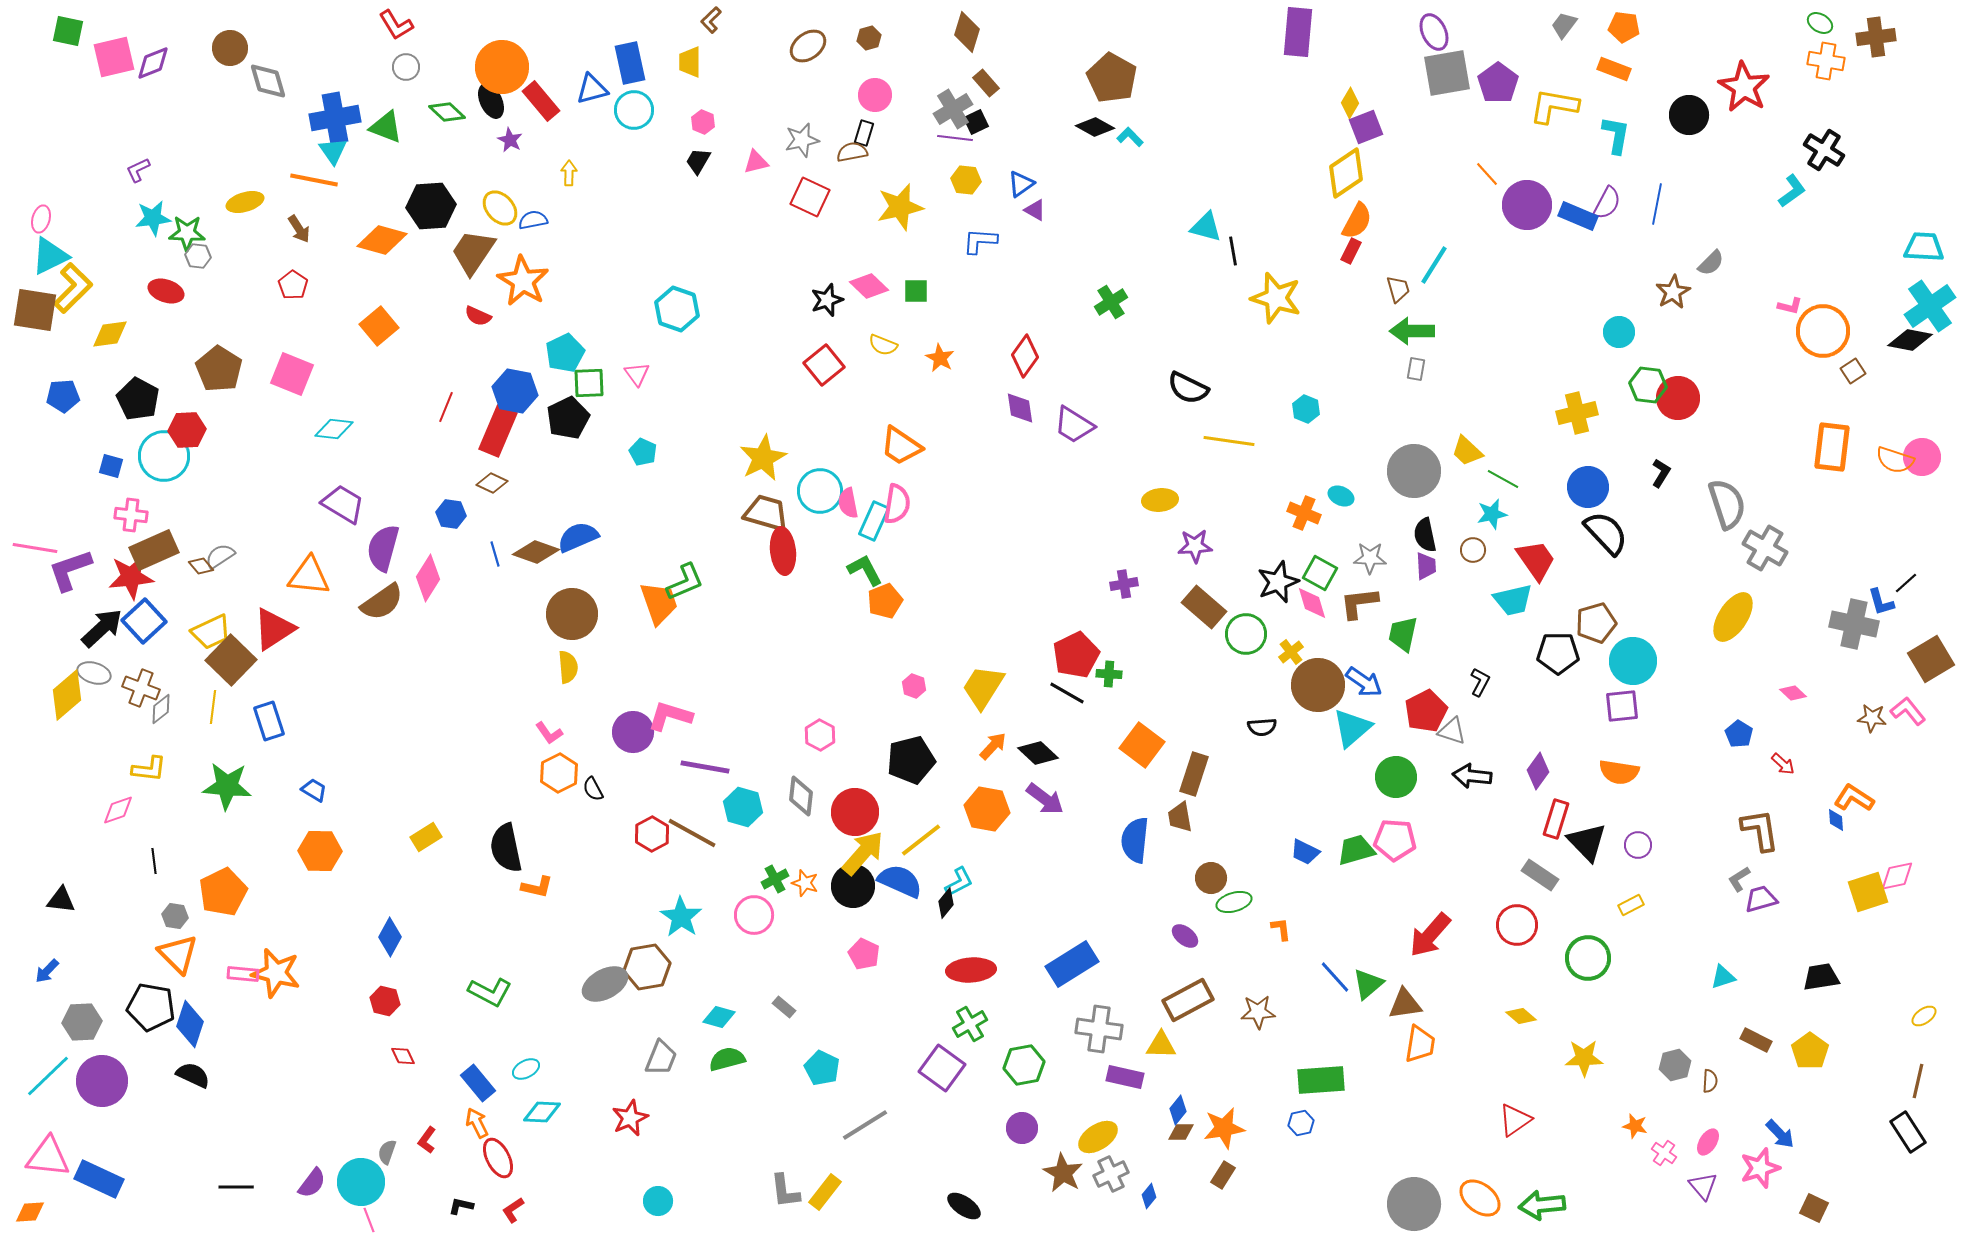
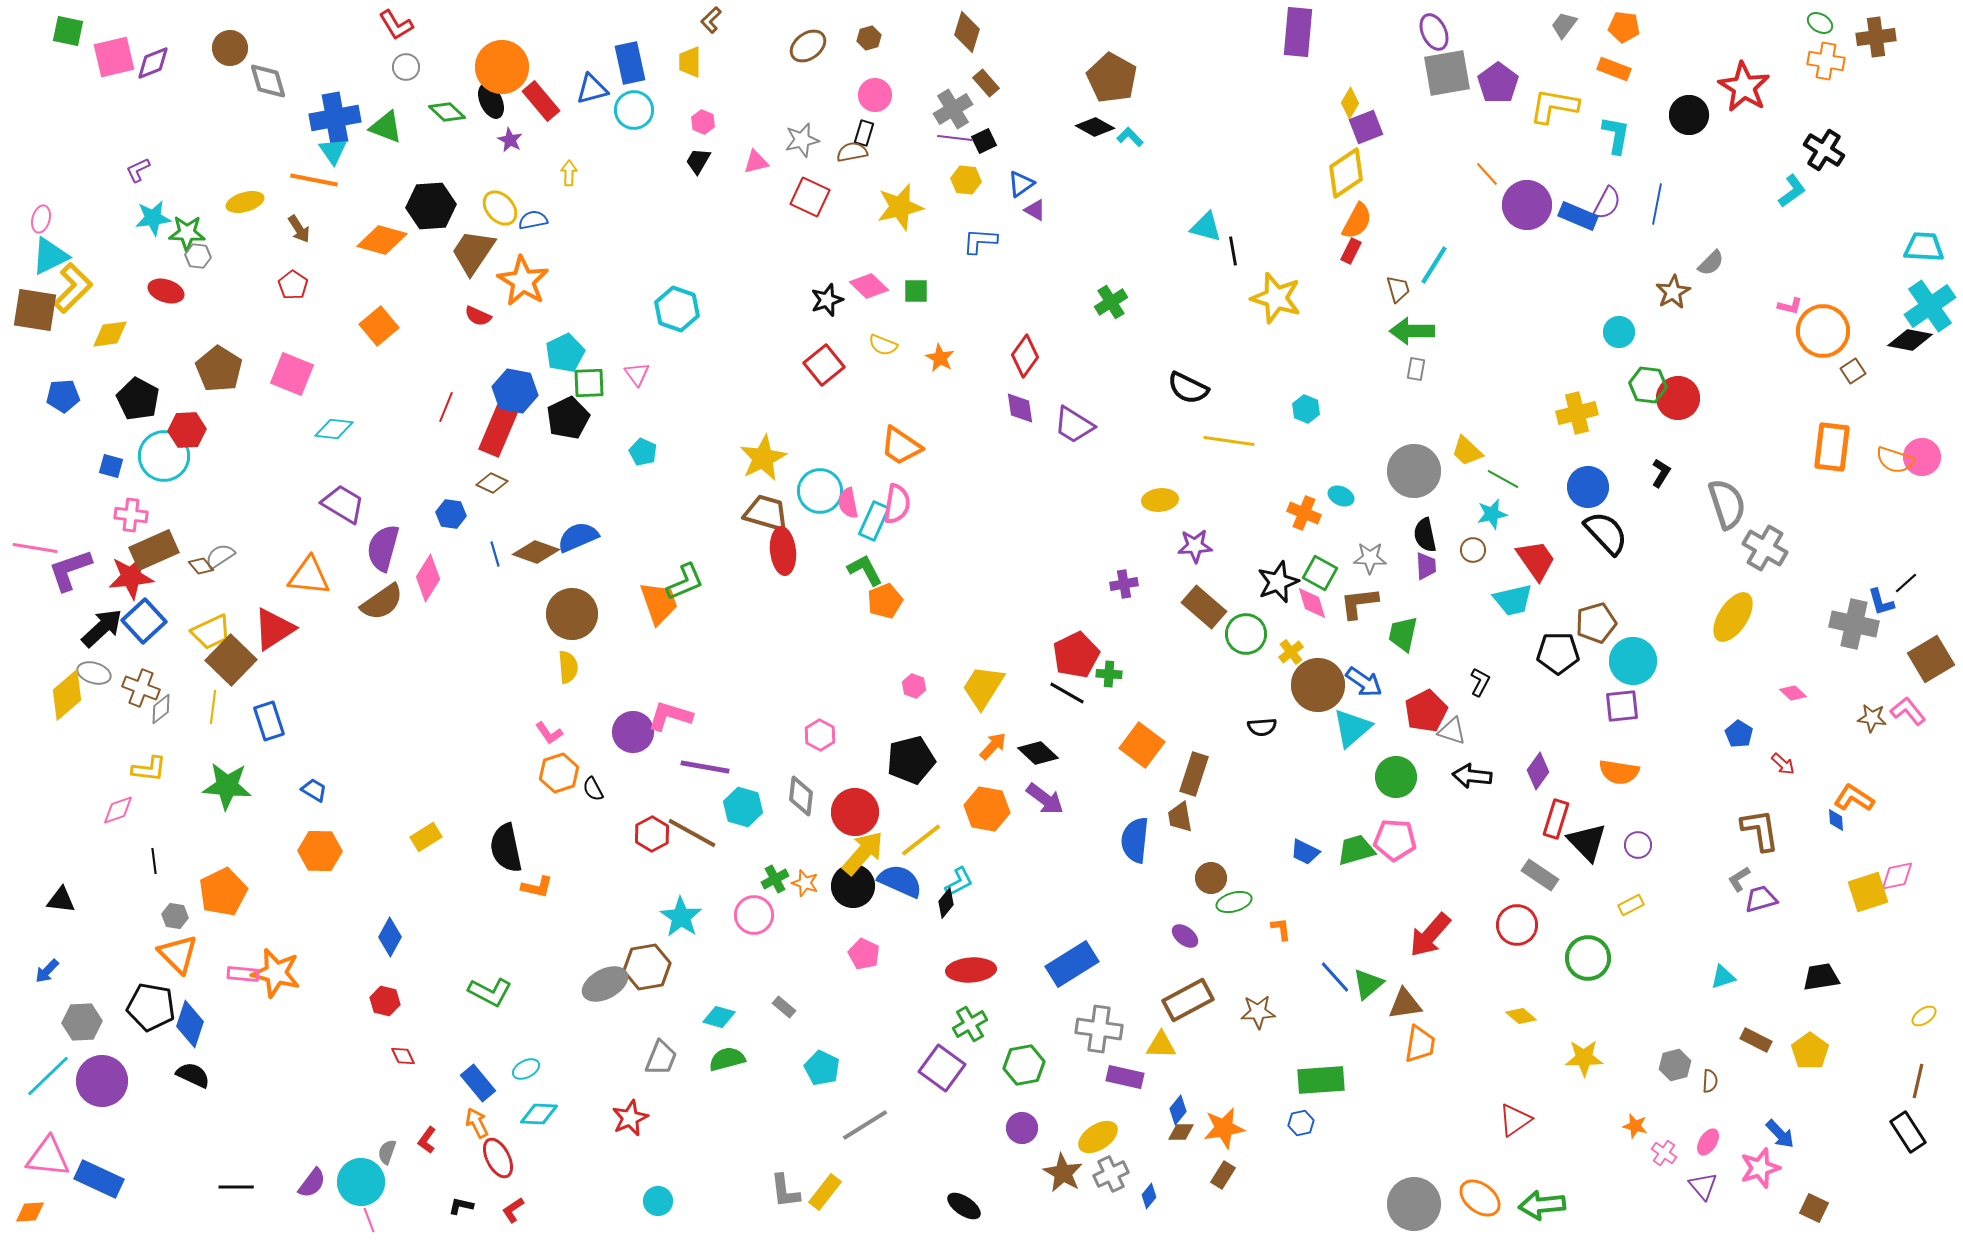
black square at (976, 122): moved 8 px right, 19 px down
orange hexagon at (559, 773): rotated 9 degrees clockwise
cyan diamond at (542, 1112): moved 3 px left, 2 px down
